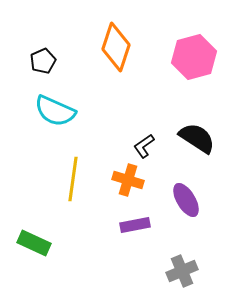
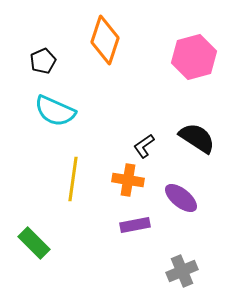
orange diamond: moved 11 px left, 7 px up
orange cross: rotated 8 degrees counterclockwise
purple ellipse: moved 5 px left, 2 px up; rotated 20 degrees counterclockwise
green rectangle: rotated 20 degrees clockwise
